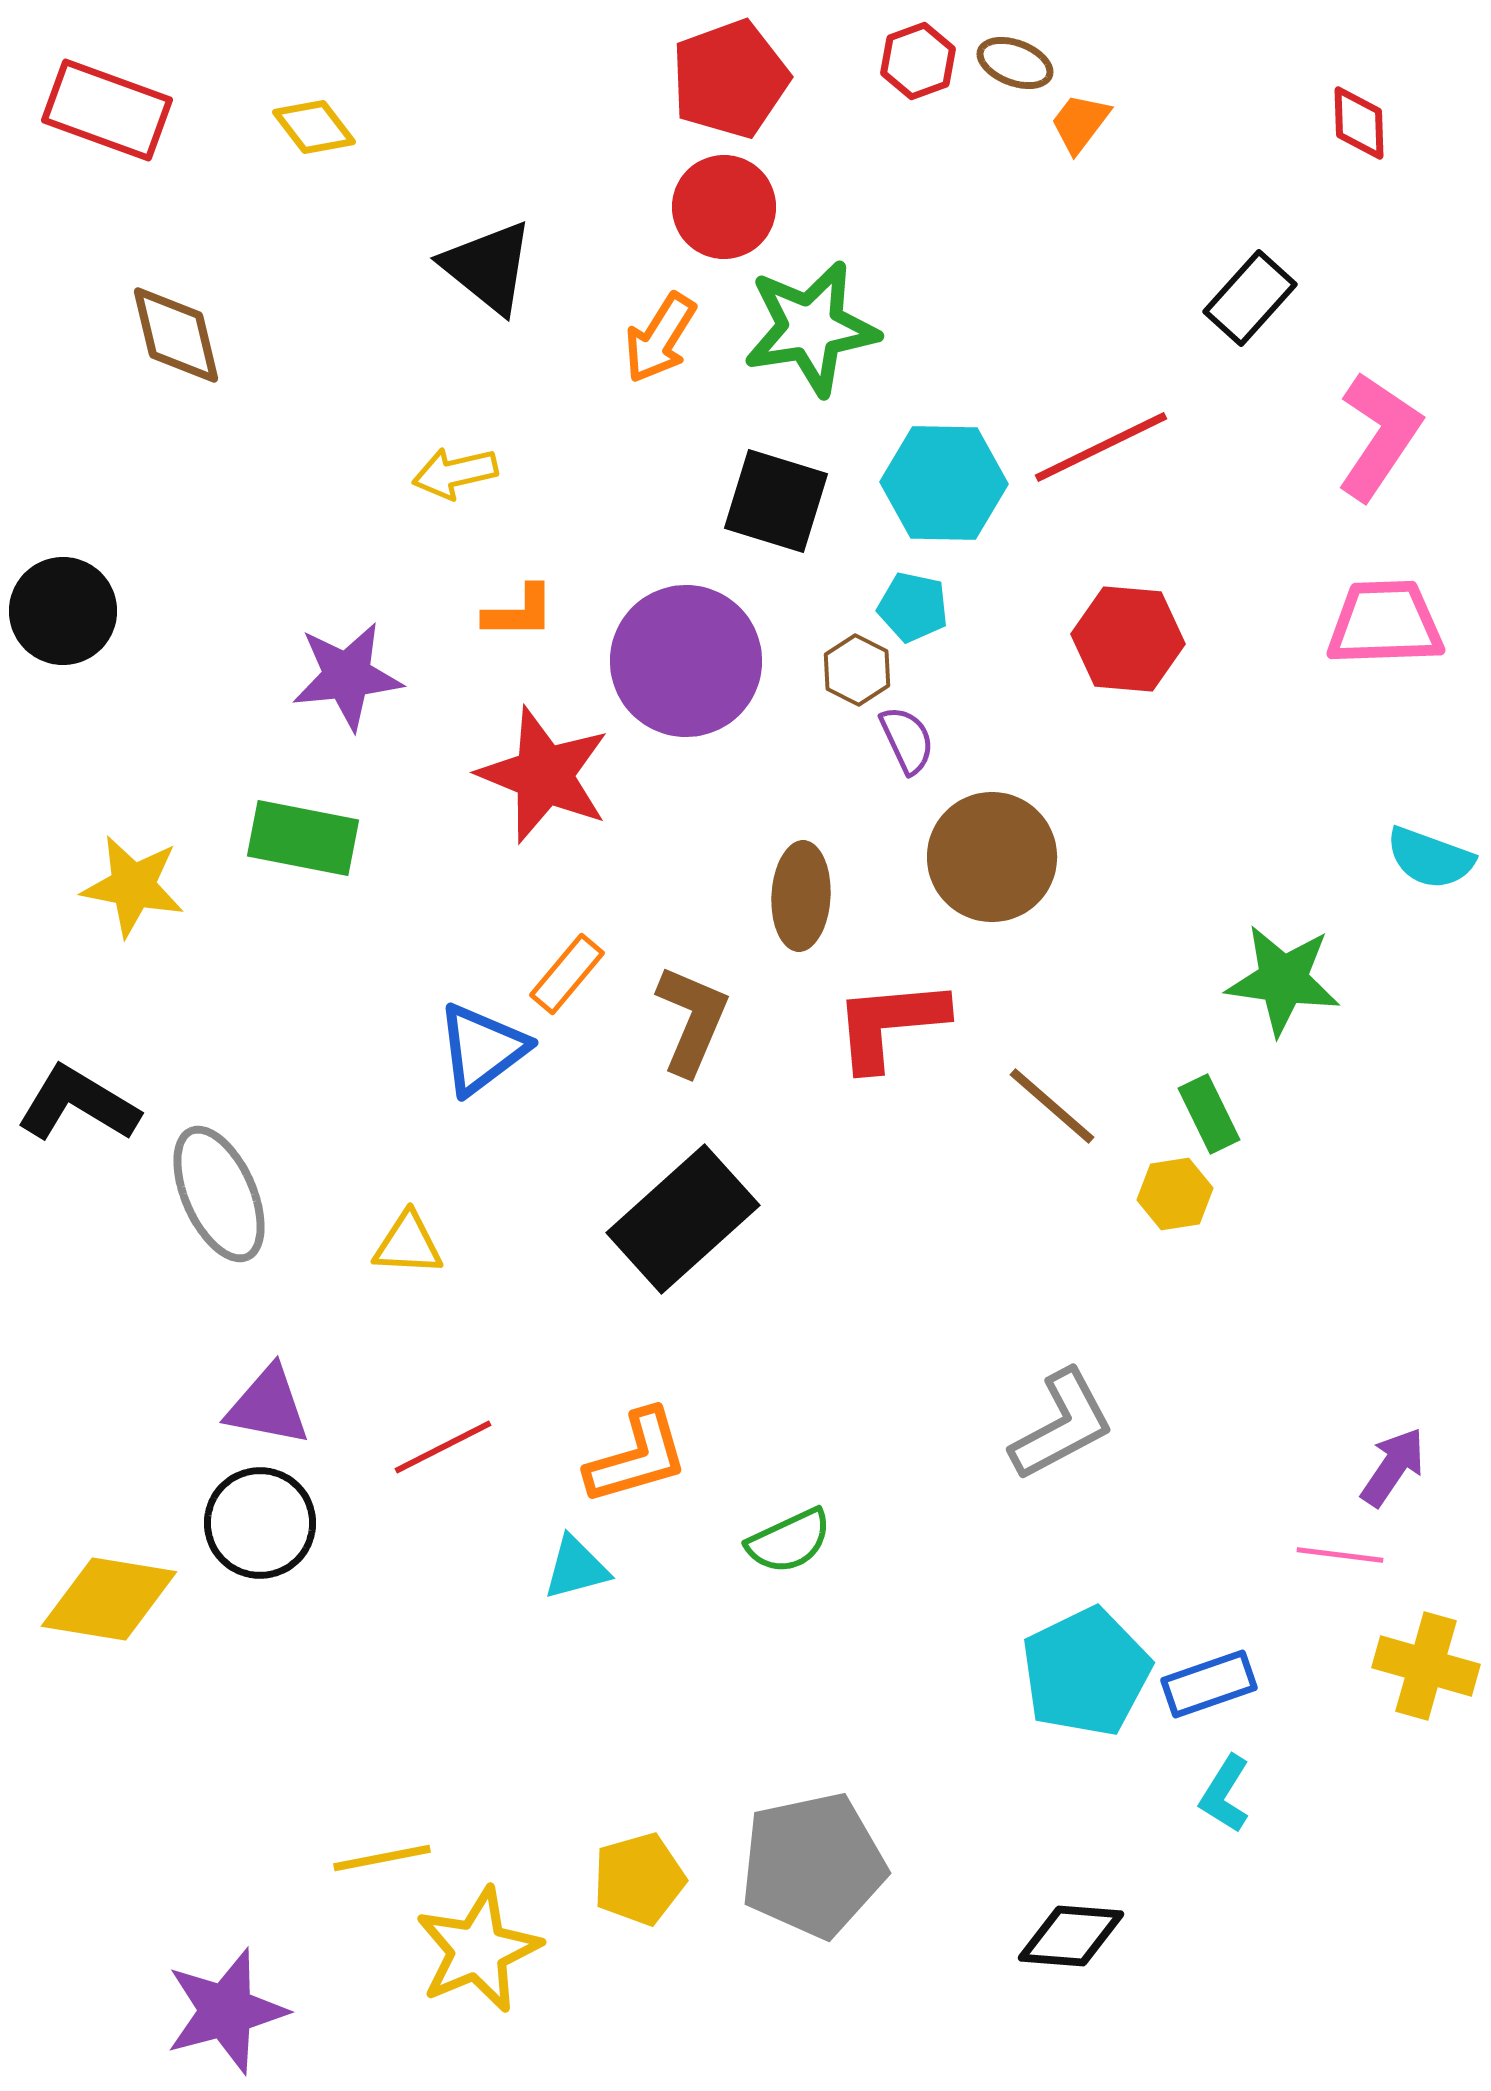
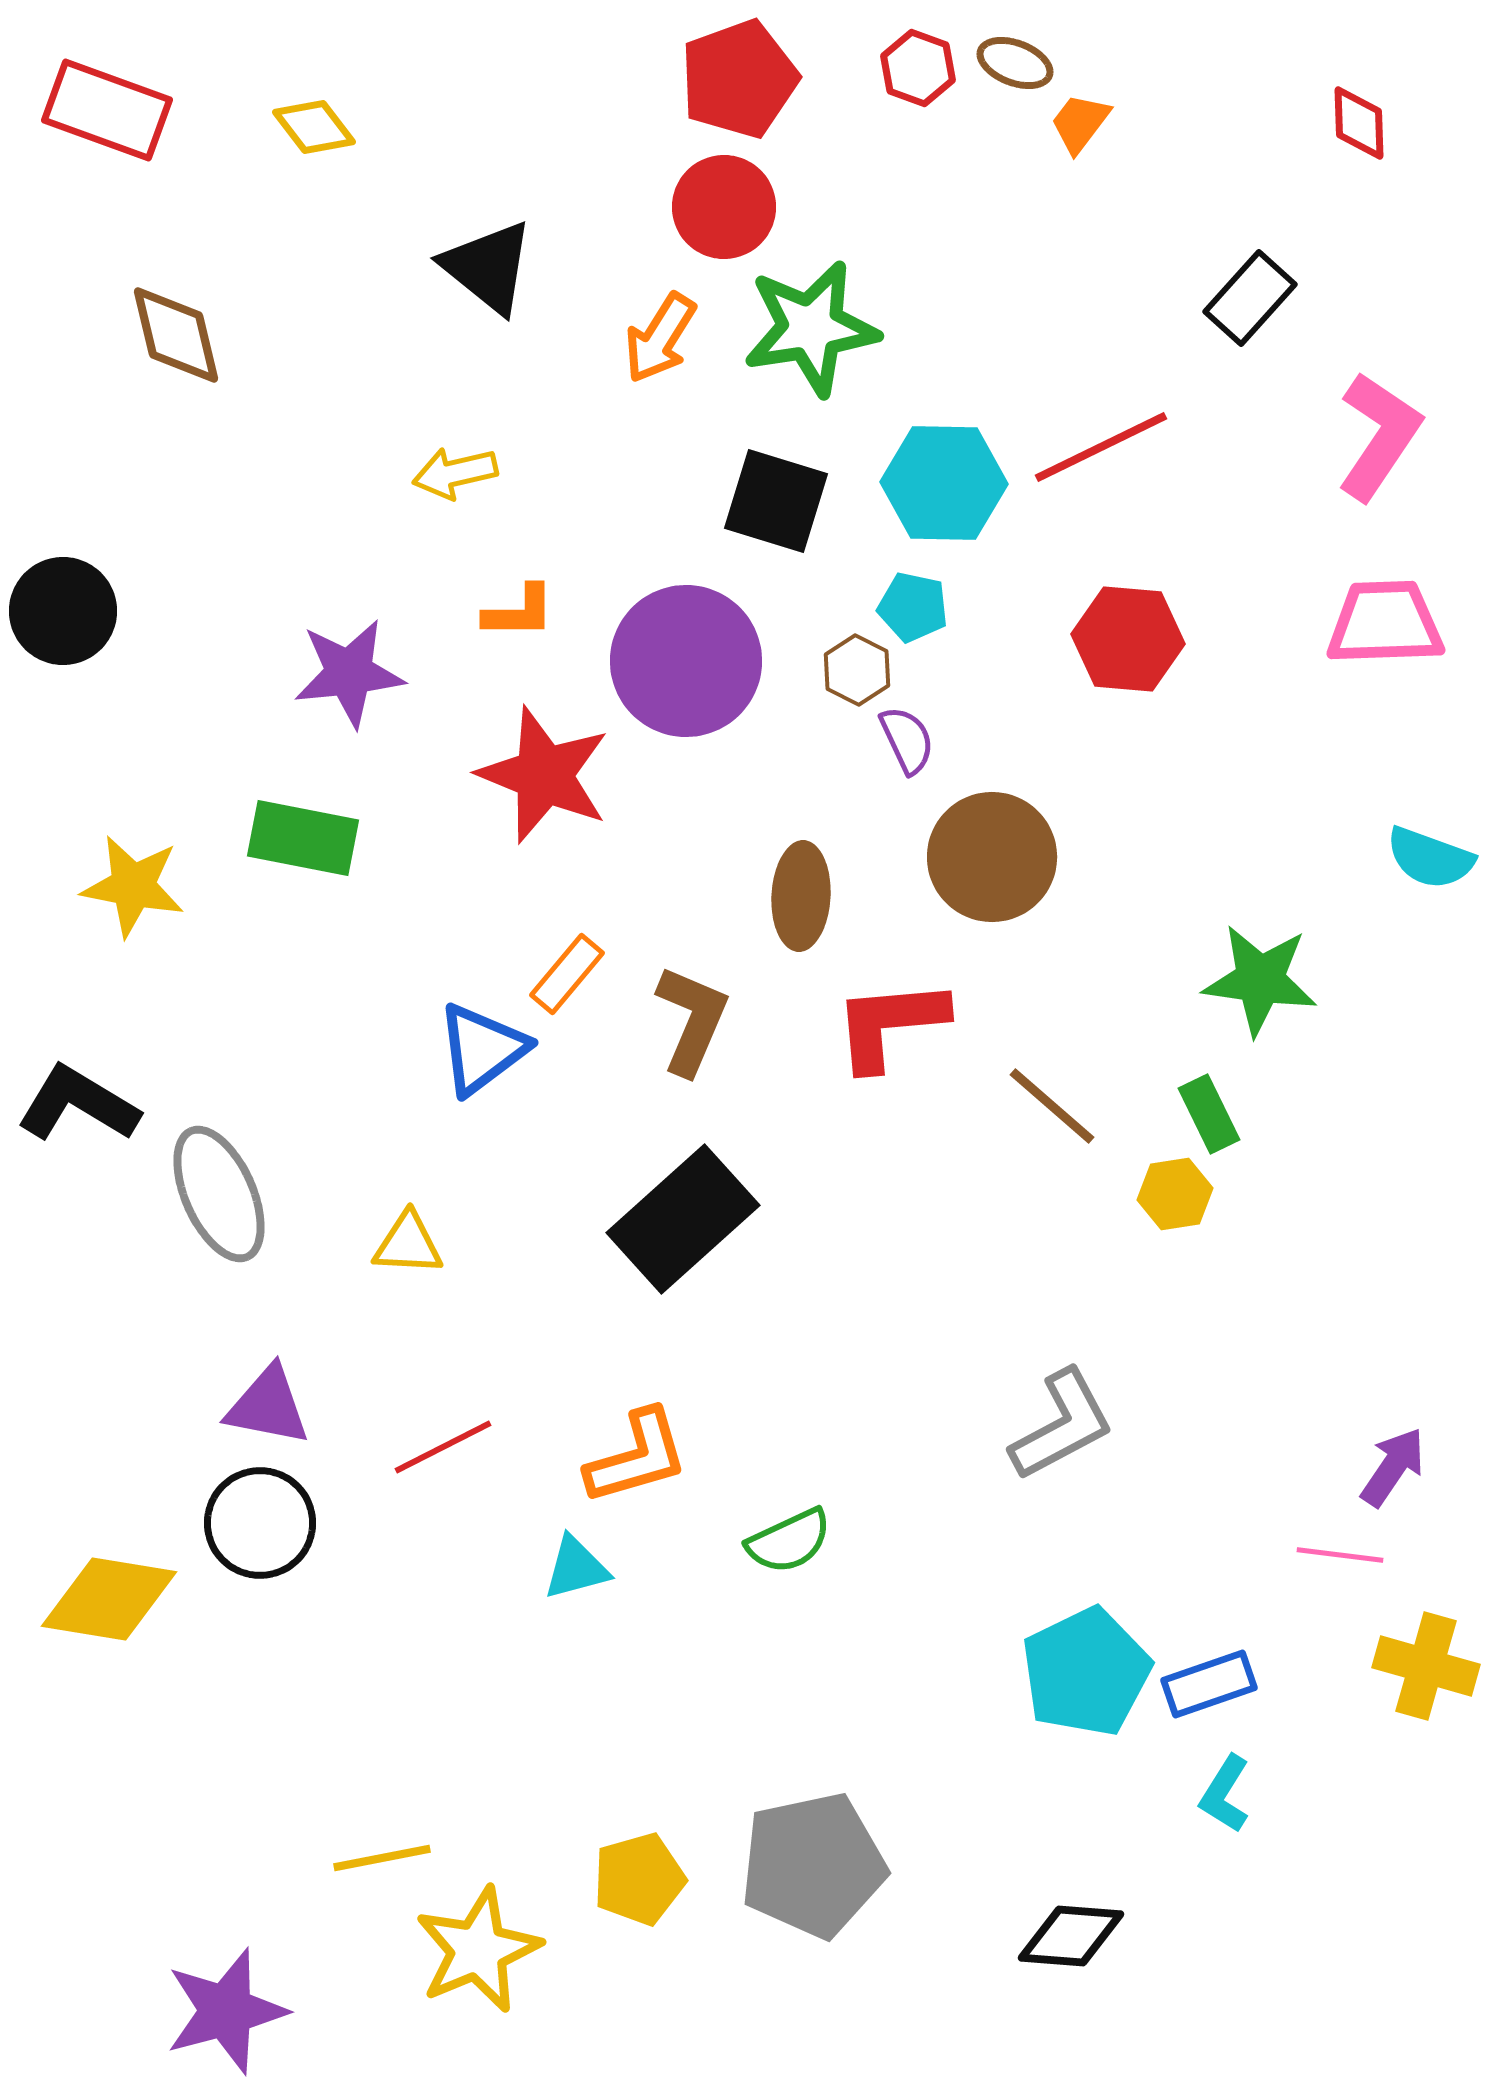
red hexagon at (918, 61): moved 7 px down; rotated 20 degrees counterclockwise
red pentagon at (730, 79): moved 9 px right
purple star at (347, 676): moved 2 px right, 3 px up
green star at (1283, 980): moved 23 px left
